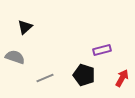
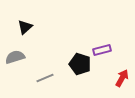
gray semicircle: rotated 36 degrees counterclockwise
black pentagon: moved 4 px left, 11 px up
